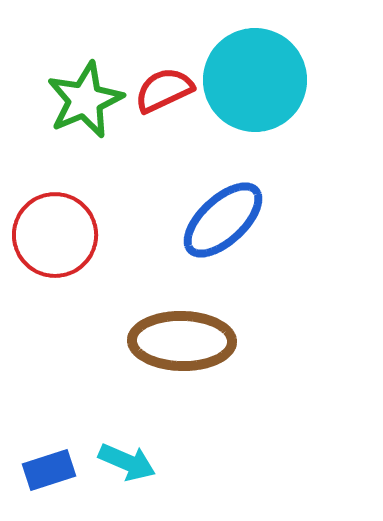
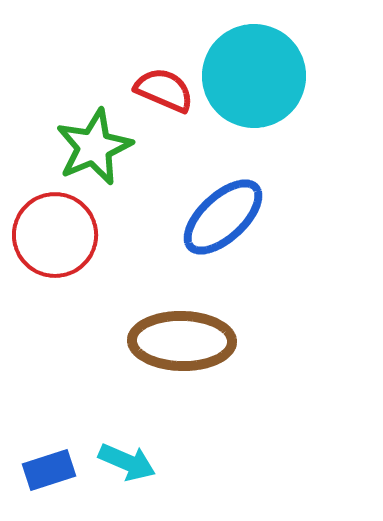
cyan circle: moved 1 px left, 4 px up
red semicircle: rotated 48 degrees clockwise
green star: moved 9 px right, 47 px down
blue ellipse: moved 3 px up
